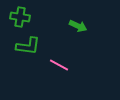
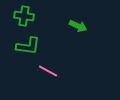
green cross: moved 4 px right, 1 px up
pink line: moved 11 px left, 6 px down
